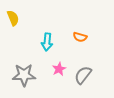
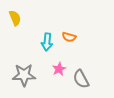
yellow semicircle: moved 2 px right
orange semicircle: moved 11 px left
gray semicircle: moved 2 px left, 4 px down; rotated 66 degrees counterclockwise
